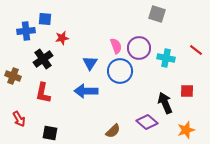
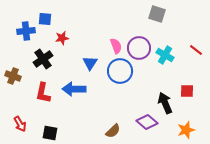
cyan cross: moved 1 px left, 3 px up; rotated 18 degrees clockwise
blue arrow: moved 12 px left, 2 px up
red arrow: moved 1 px right, 5 px down
